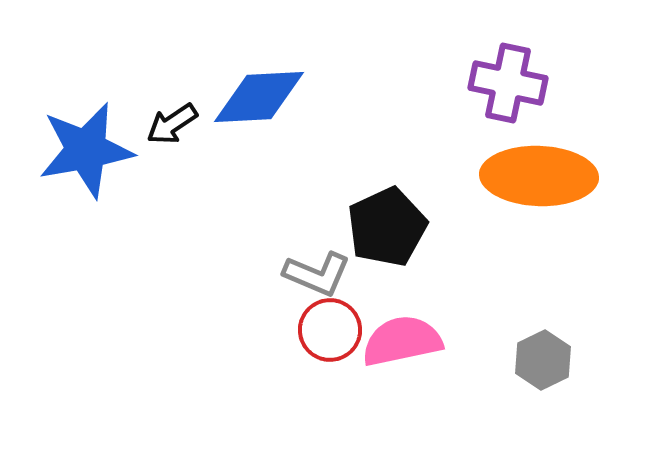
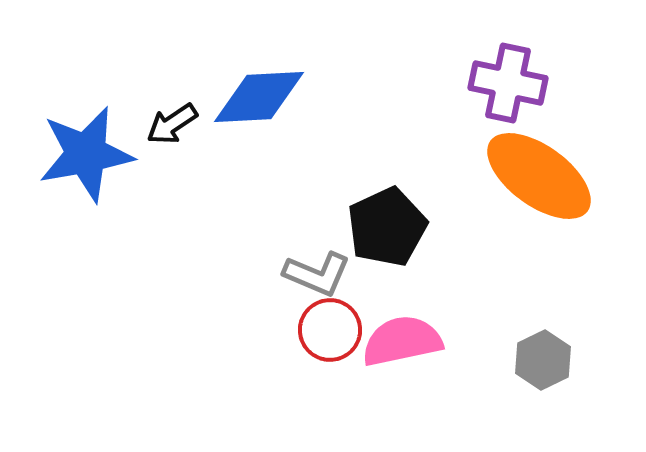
blue star: moved 4 px down
orange ellipse: rotated 34 degrees clockwise
